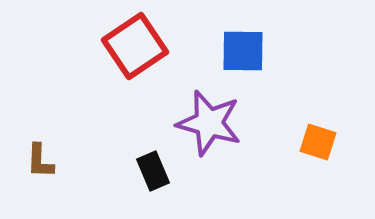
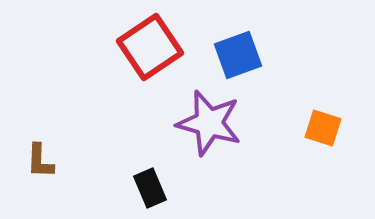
red square: moved 15 px right, 1 px down
blue square: moved 5 px left, 4 px down; rotated 21 degrees counterclockwise
orange square: moved 5 px right, 14 px up
black rectangle: moved 3 px left, 17 px down
